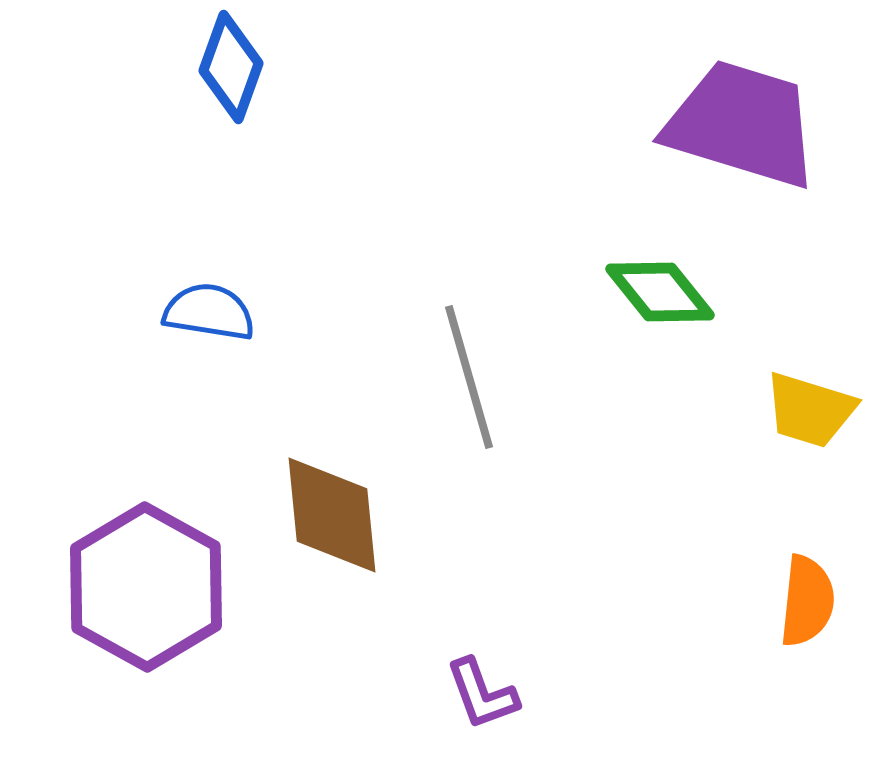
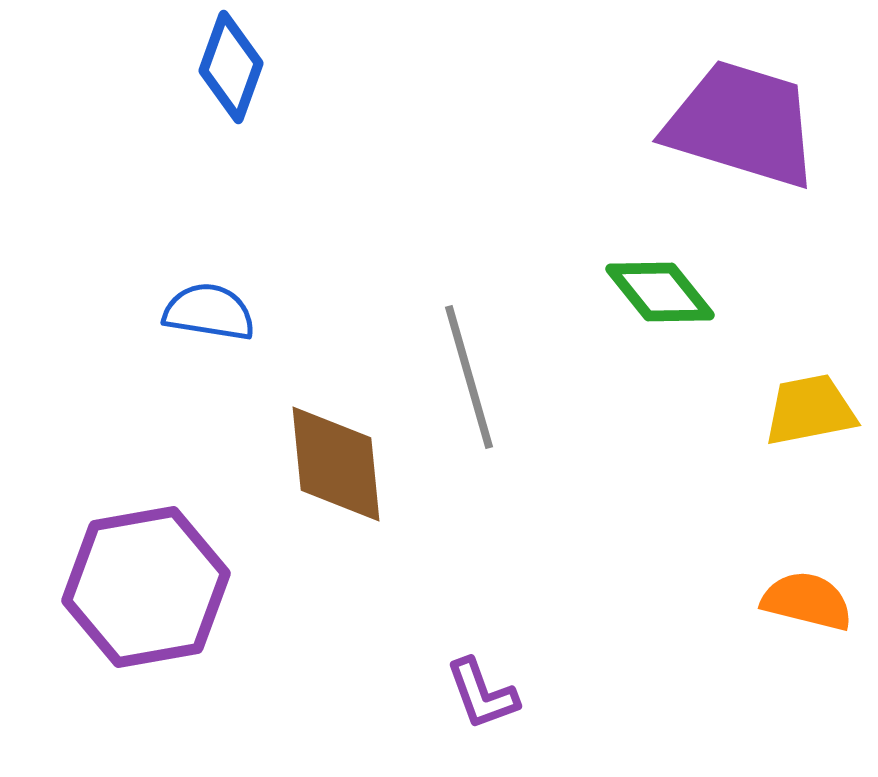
yellow trapezoid: rotated 152 degrees clockwise
brown diamond: moved 4 px right, 51 px up
purple hexagon: rotated 21 degrees clockwise
orange semicircle: rotated 82 degrees counterclockwise
